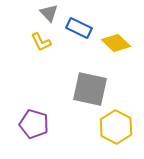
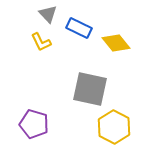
gray triangle: moved 1 px left, 1 px down
yellow diamond: rotated 8 degrees clockwise
yellow hexagon: moved 2 px left
